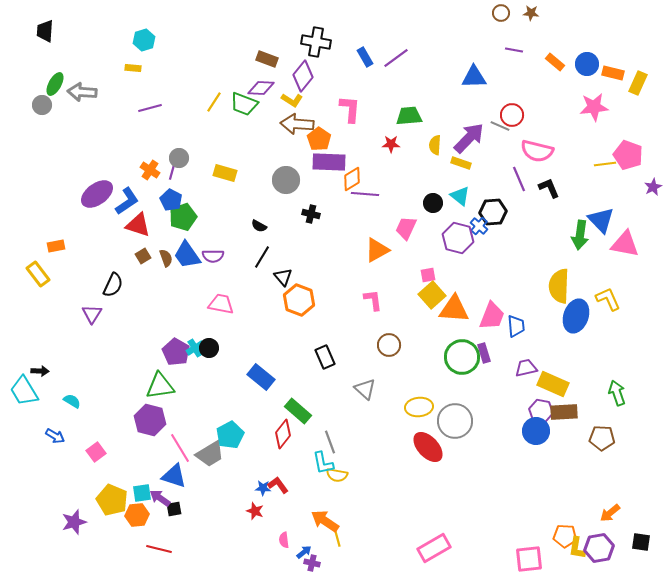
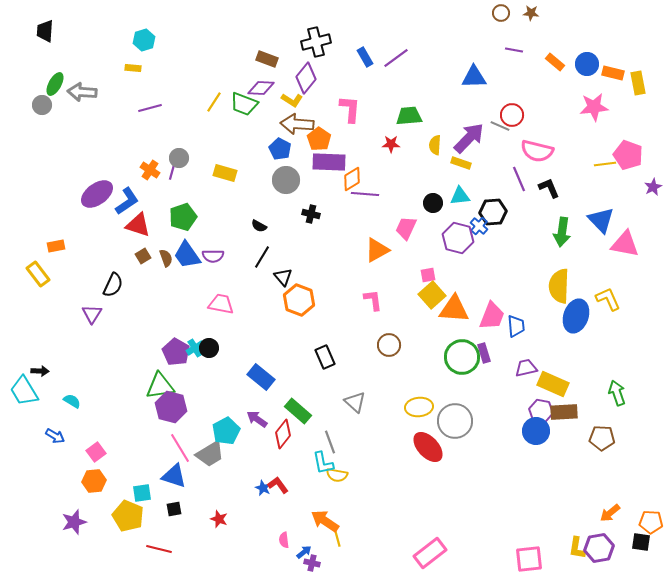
black cross at (316, 42): rotated 24 degrees counterclockwise
purple diamond at (303, 76): moved 3 px right, 2 px down
yellow rectangle at (638, 83): rotated 35 degrees counterclockwise
cyan triangle at (460, 196): rotated 45 degrees counterclockwise
blue pentagon at (171, 200): moved 109 px right, 51 px up
green arrow at (580, 235): moved 18 px left, 3 px up
gray triangle at (365, 389): moved 10 px left, 13 px down
purple hexagon at (150, 420): moved 21 px right, 13 px up
cyan pentagon at (230, 435): moved 4 px left, 4 px up
blue star at (263, 488): rotated 21 degrees clockwise
purple arrow at (160, 498): moved 97 px right, 79 px up
yellow pentagon at (112, 500): moved 16 px right, 16 px down
red star at (255, 511): moved 36 px left, 8 px down
orange hexagon at (137, 515): moved 43 px left, 34 px up
orange pentagon at (565, 536): moved 86 px right, 14 px up
pink rectangle at (434, 548): moved 4 px left, 5 px down; rotated 8 degrees counterclockwise
